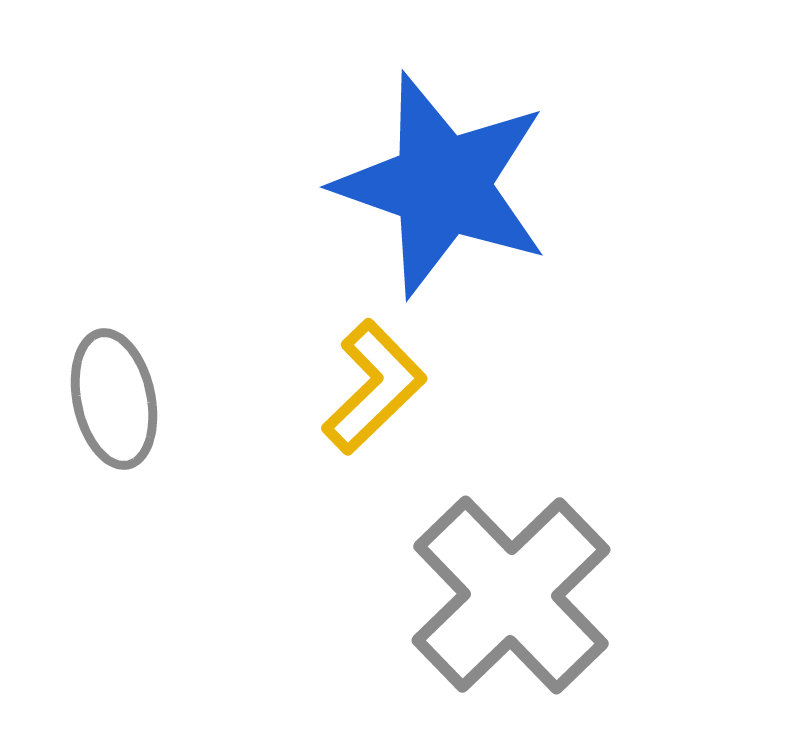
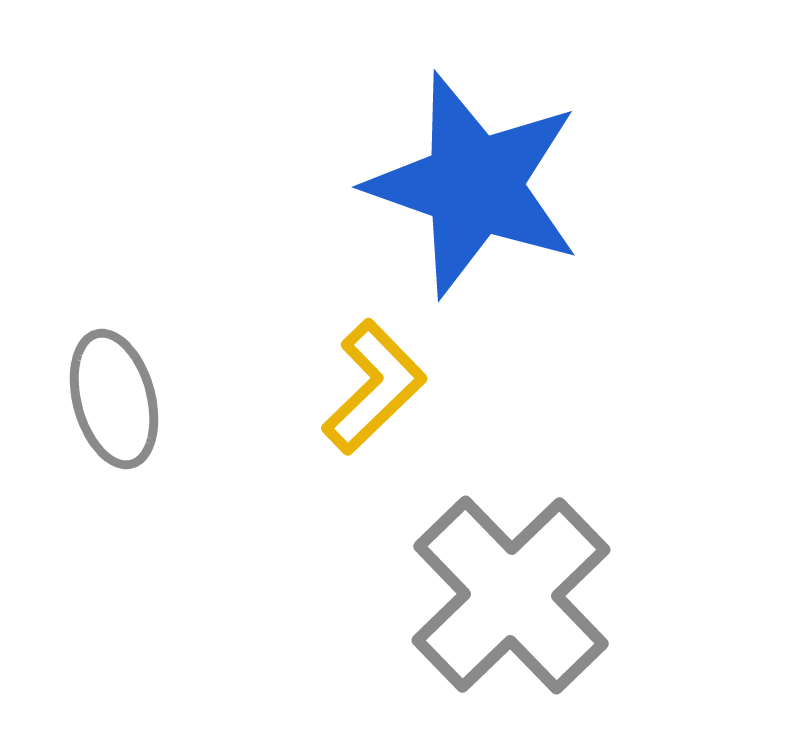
blue star: moved 32 px right
gray ellipse: rotated 3 degrees counterclockwise
